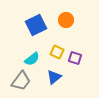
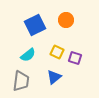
blue square: moved 1 px left
cyan semicircle: moved 4 px left, 4 px up
gray trapezoid: rotated 30 degrees counterclockwise
